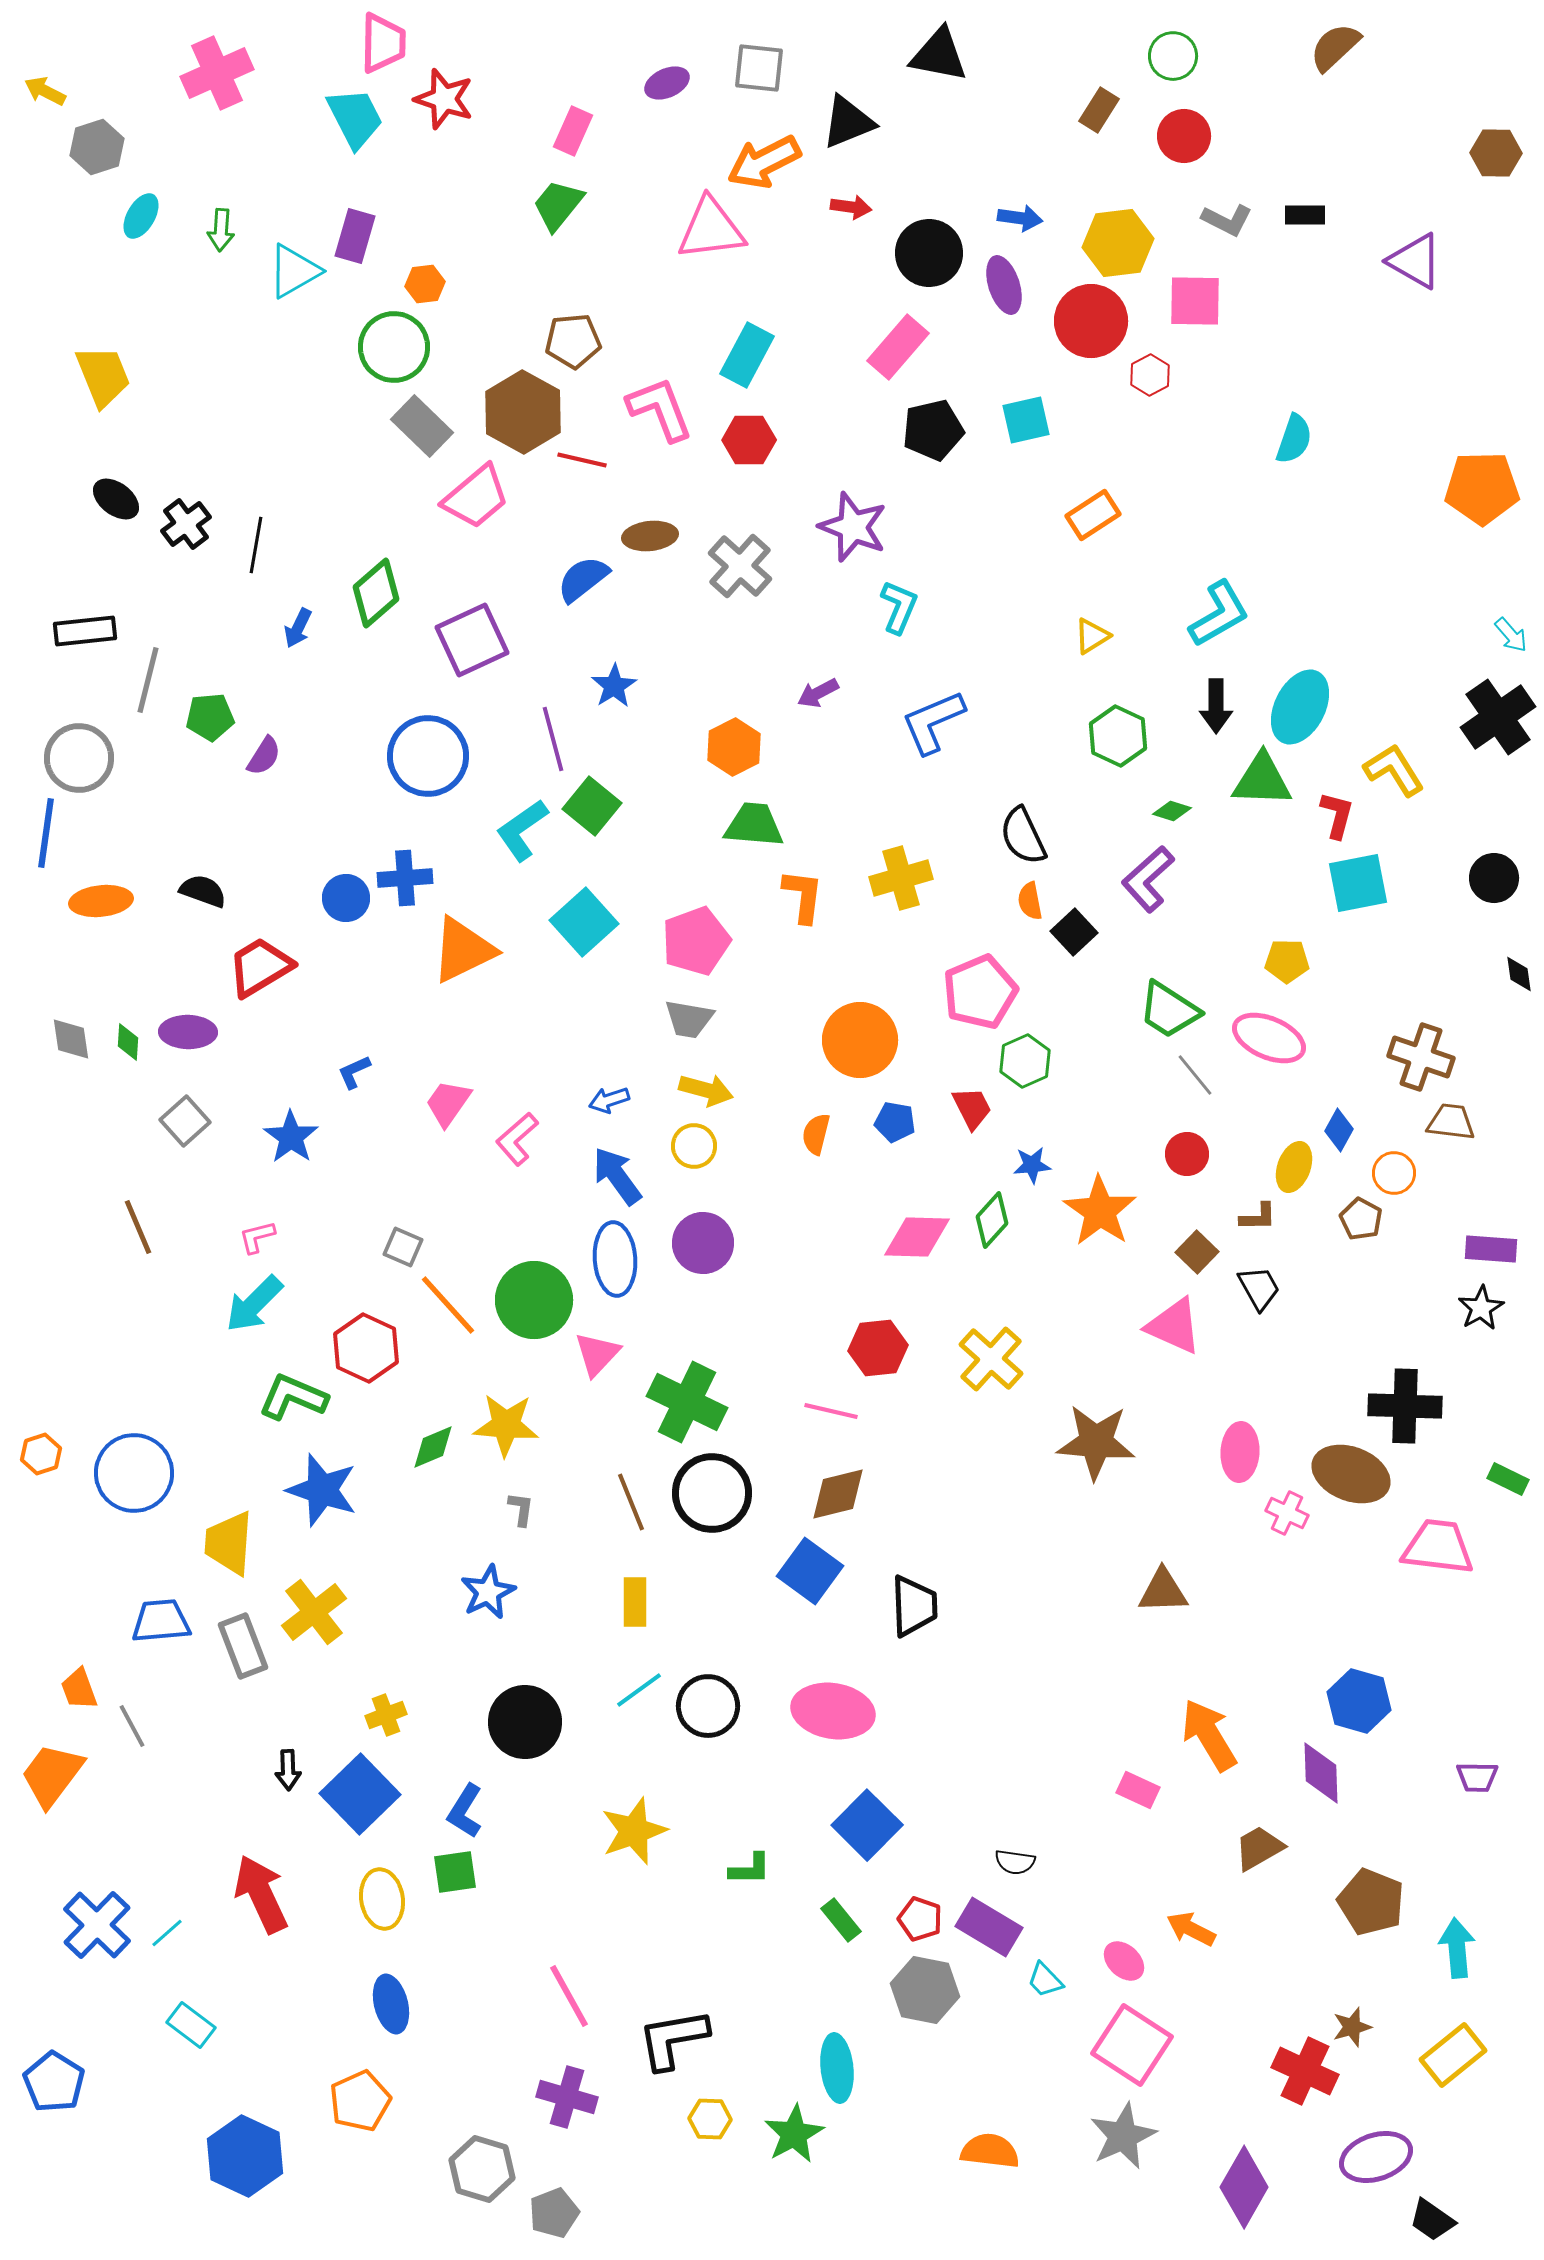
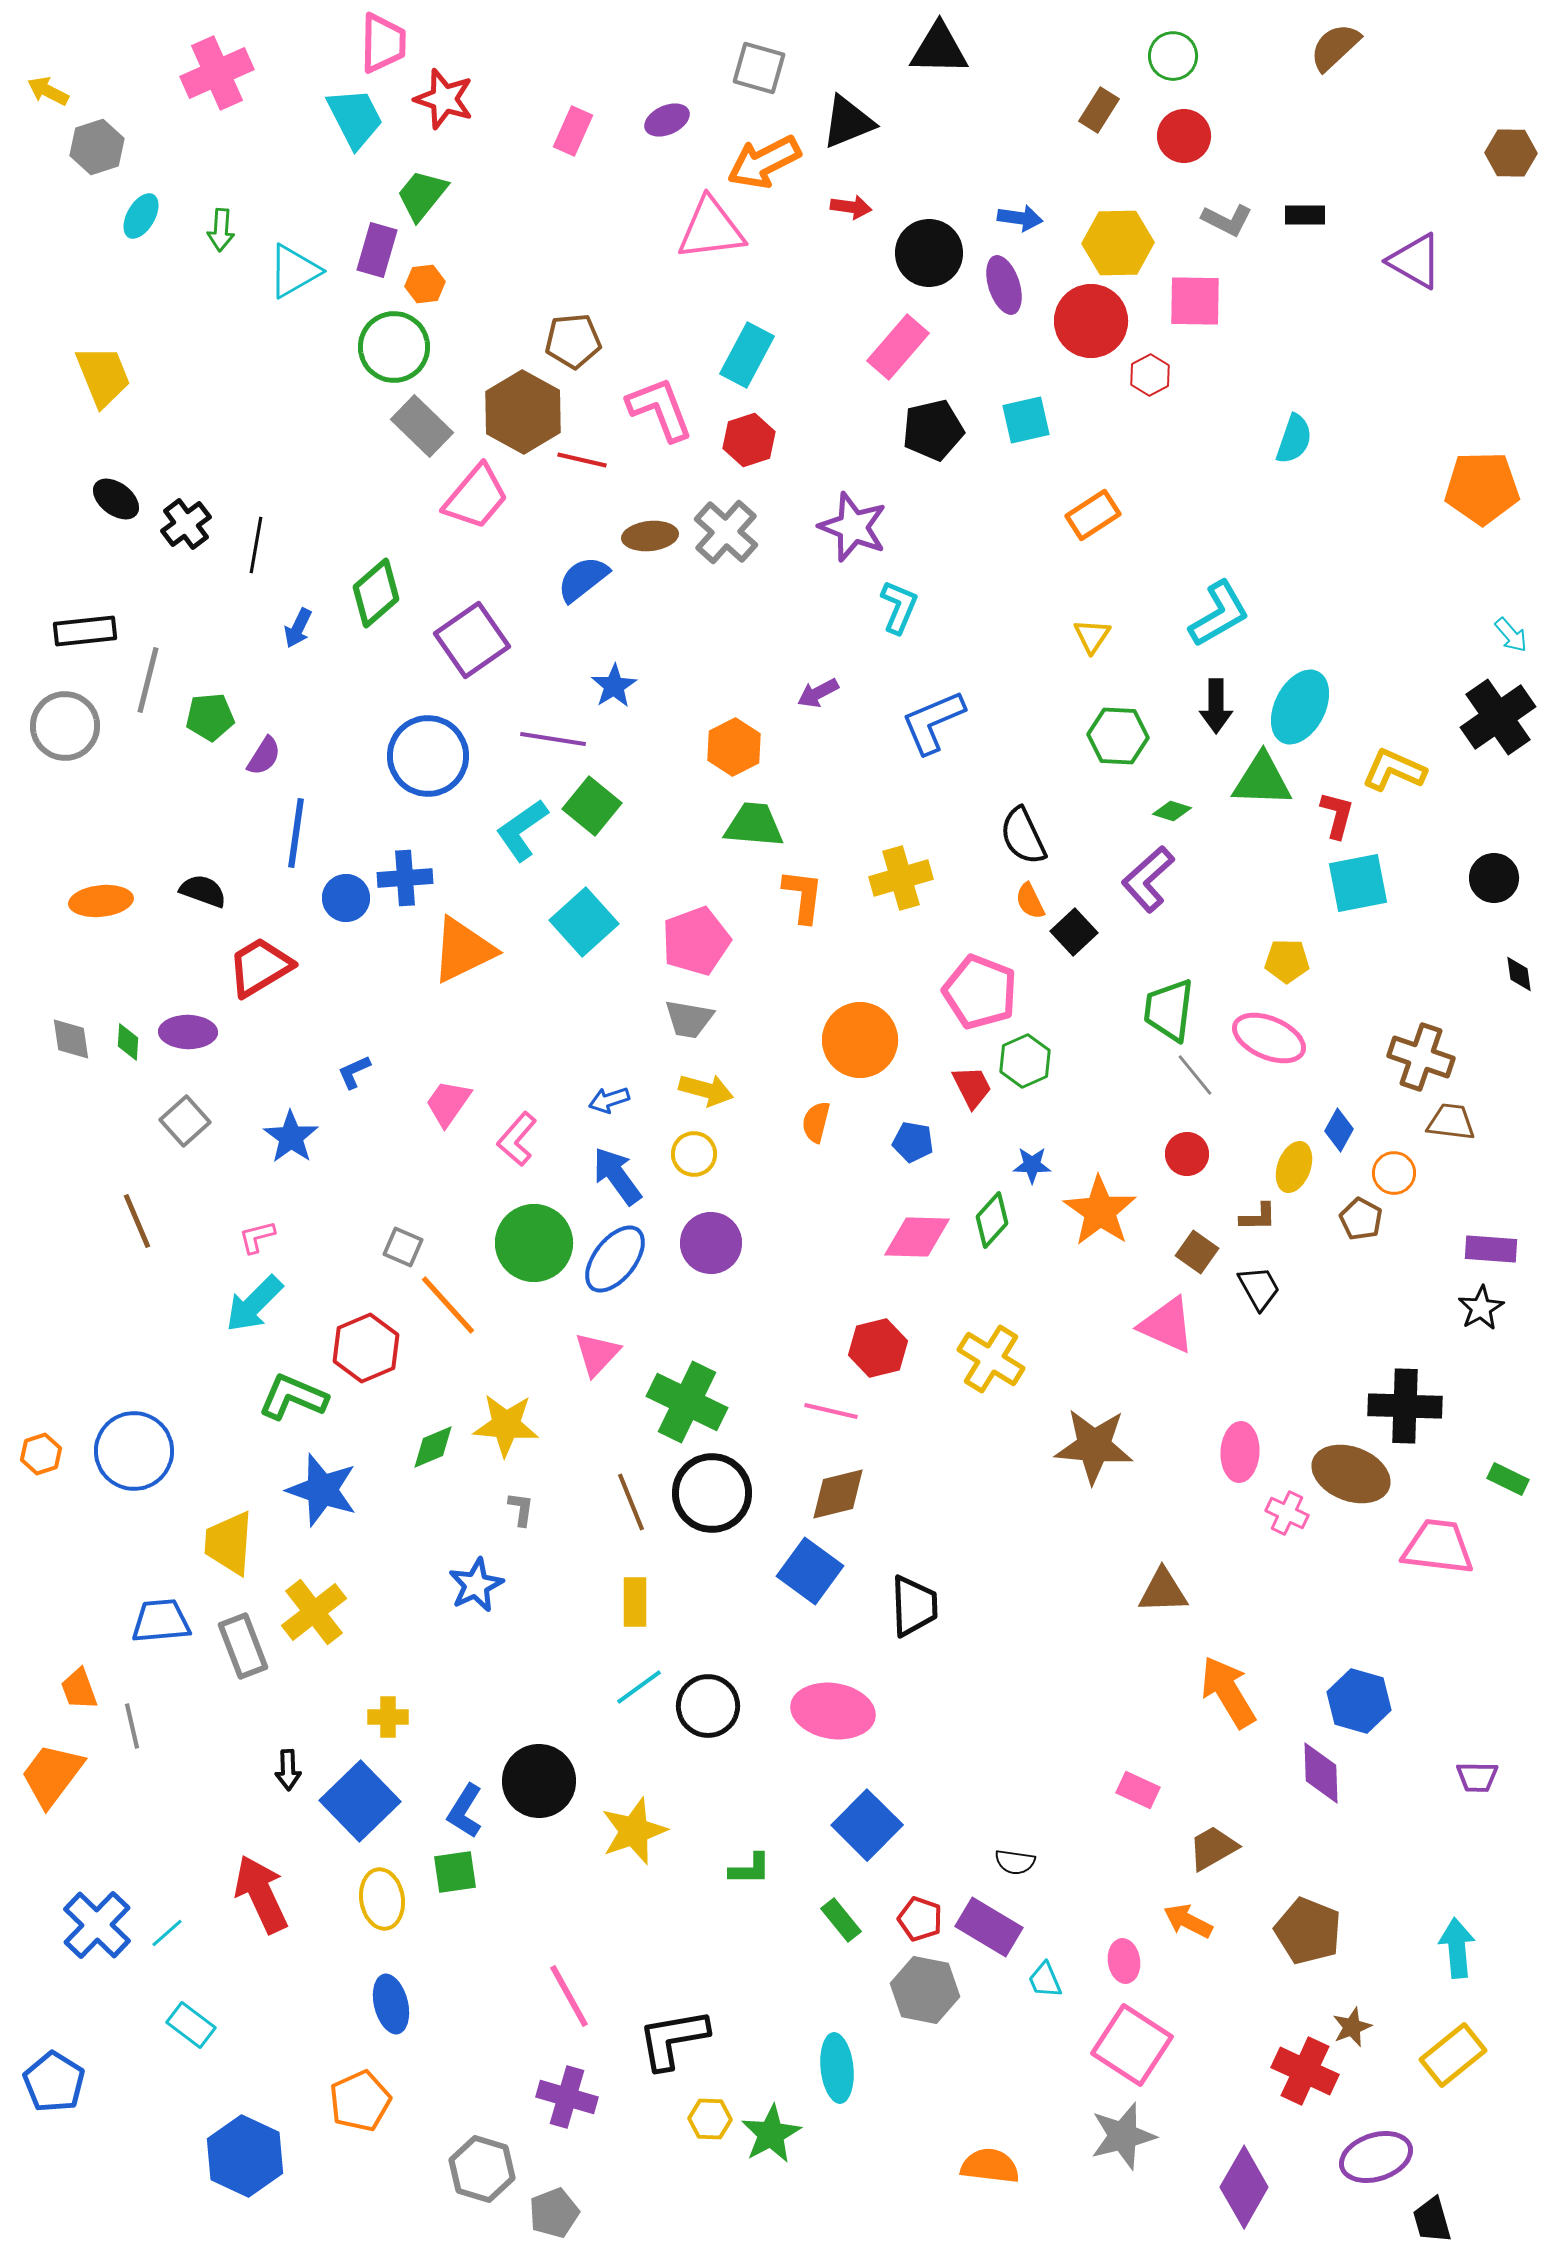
black triangle at (939, 55): moved 6 px up; rotated 10 degrees counterclockwise
gray square at (759, 68): rotated 10 degrees clockwise
purple ellipse at (667, 83): moved 37 px down
yellow arrow at (45, 91): moved 3 px right
brown hexagon at (1496, 153): moved 15 px right
green trapezoid at (558, 205): moved 136 px left, 10 px up
purple rectangle at (355, 236): moved 22 px right, 14 px down
yellow hexagon at (1118, 243): rotated 6 degrees clockwise
red hexagon at (749, 440): rotated 18 degrees counterclockwise
pink trapezoid at (476, 497): rotated 10 degrees counterclockwise
gray cross at (740, 566): moved 14 px left, 34 px up
yellow triangle at (1092, 636): rotated 24 degrees counterclockwise
purple square at (472, 640): rotated 10 degrees counterclockwise
green hexagon at (1118, 736): rotated 22 degrees counterclockwise
purple line at (553, 739): rotated 66 degrees counterclockwise
gray circle at (79, 758): moved 14 px left, 32 px up
yellow L-shape at (1394, 770): rotated 34 degrees counterclockwise
blue line at (46, 833): moved 250 px right
orange semicircle at (1030, 901): rotated 15 degrees counterclockwise
pink pentagon at (980, 992): rotated 28 degrees counterclockwise
green trapezoid at (1169, 1010): rotated 64 degrees clockwise
red trapezoid at (972, 1108): moved 21 px up
blue pentagon at (895, 1122): moved 18 px right, 20 px down
orange semicircle at (816, 1134): moved 12 px up
pink L-shape at (517, 1139): rotated 8 degrees counterclockwise
yellow circle at (694, 1146): moved 8 px down
blue star at (1032, 1165): rotated 6 degrees clockwise
brown line at (138, 1227): moved 1 px left, 6 px up
purple circle at (703, 1243): moved 8 px right
brown square at (1197, 1252): rotated 9 degrees counterclockwise
blue ellipse at (615, 1259): rotated 42 degrees clockwise
green circle at (534, 1300): moved 57 px up
pink triangle at (1174, 1326): moved 7 px left, 1 px up
red hexagon at (366, 1348): rotated 12 degrees clockwise
red hexagon at (878, 1348): rotated 8 degrees counterclockwise
yellow cross at (991, 1359): rotated 10 degrees counterclockwise
brown star at (1096, 1442): moved 2 px left, 4 px down
blue circle at (134, 1473): moved 22 px up
blue star at (488, 1592): moved 12 px left, 7 px up
cyan line at (639, 1690): moved 3 px up
yellow cross at (386, 1715): moved 2 px right, 2 px down; rotated 21 degrees clockwise
black circle at (525, 1722): moved 14 px right, 59 px down
gray line at (132, 1726): rotated 15 degrees clockwise
orange arrow at (1209, 1735): moved 19 px right, 43 px up
blue square at (360, 1794): moved 7 px down
brown trapezoid at (1259, 1848): moved 46 px left
brown pentagon at (1371, 1902): moved 63 px left, 29 px down
orange arrow at (1191, 1929): moved 3 px left, 8 px up
pink ellipse at (1124, 1961): rotated 39 degrees clockwise
cyan trapezoid at (1045, 1980): rotated 21 degrees clockwise
brown star at (1352, 2027): rotated 6 degrees counterclockwise
green star at (794, 2134): moved 23 px left
gray star at (1123, 2136): rotated 10 degrees clockwise
orange semicircle at (990, 2151): moved 15 px down
black trapezoid at (1432, 2220): rotated 39 degrees clockwise
